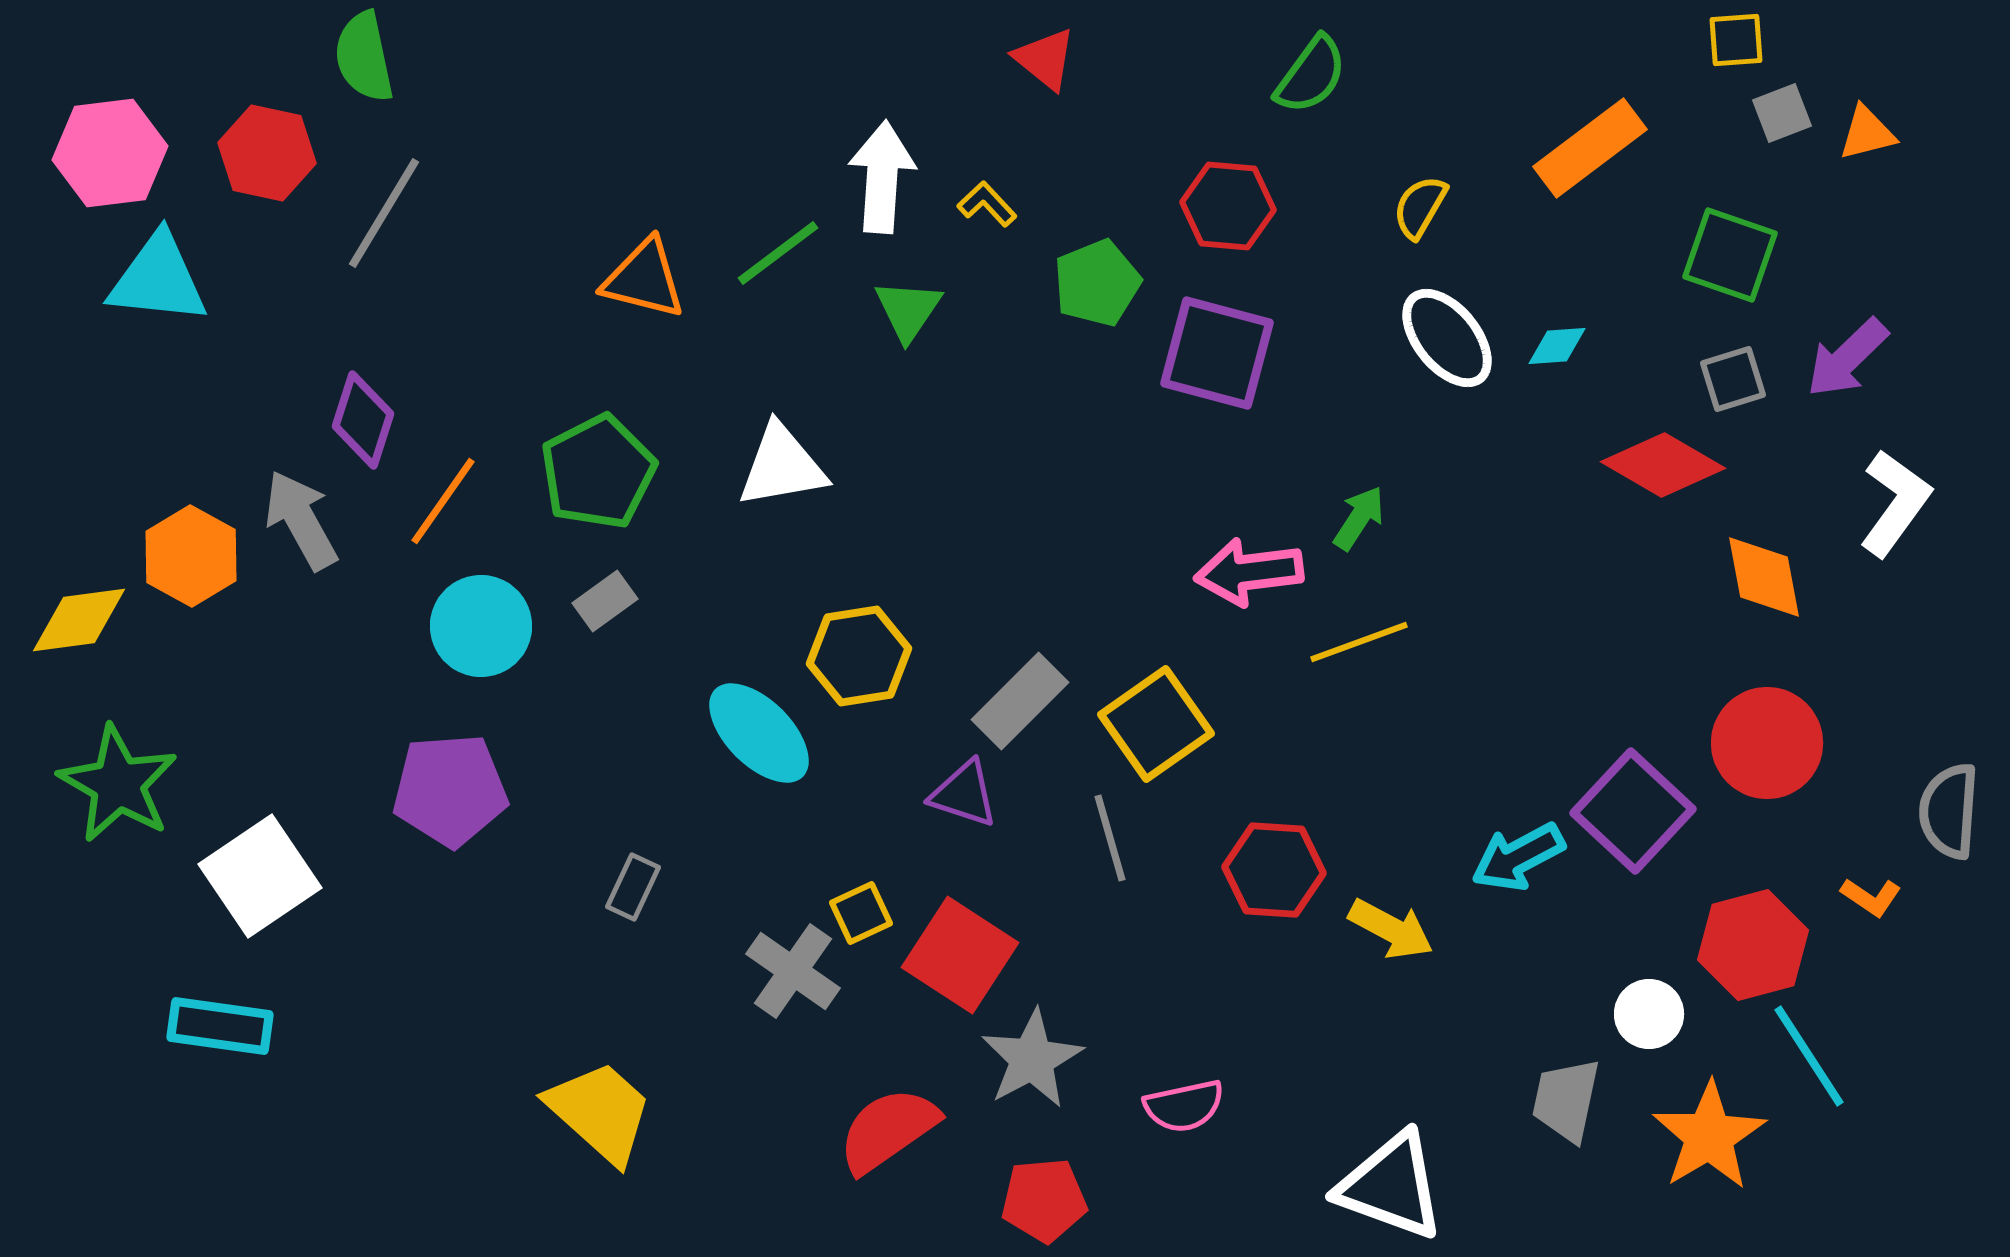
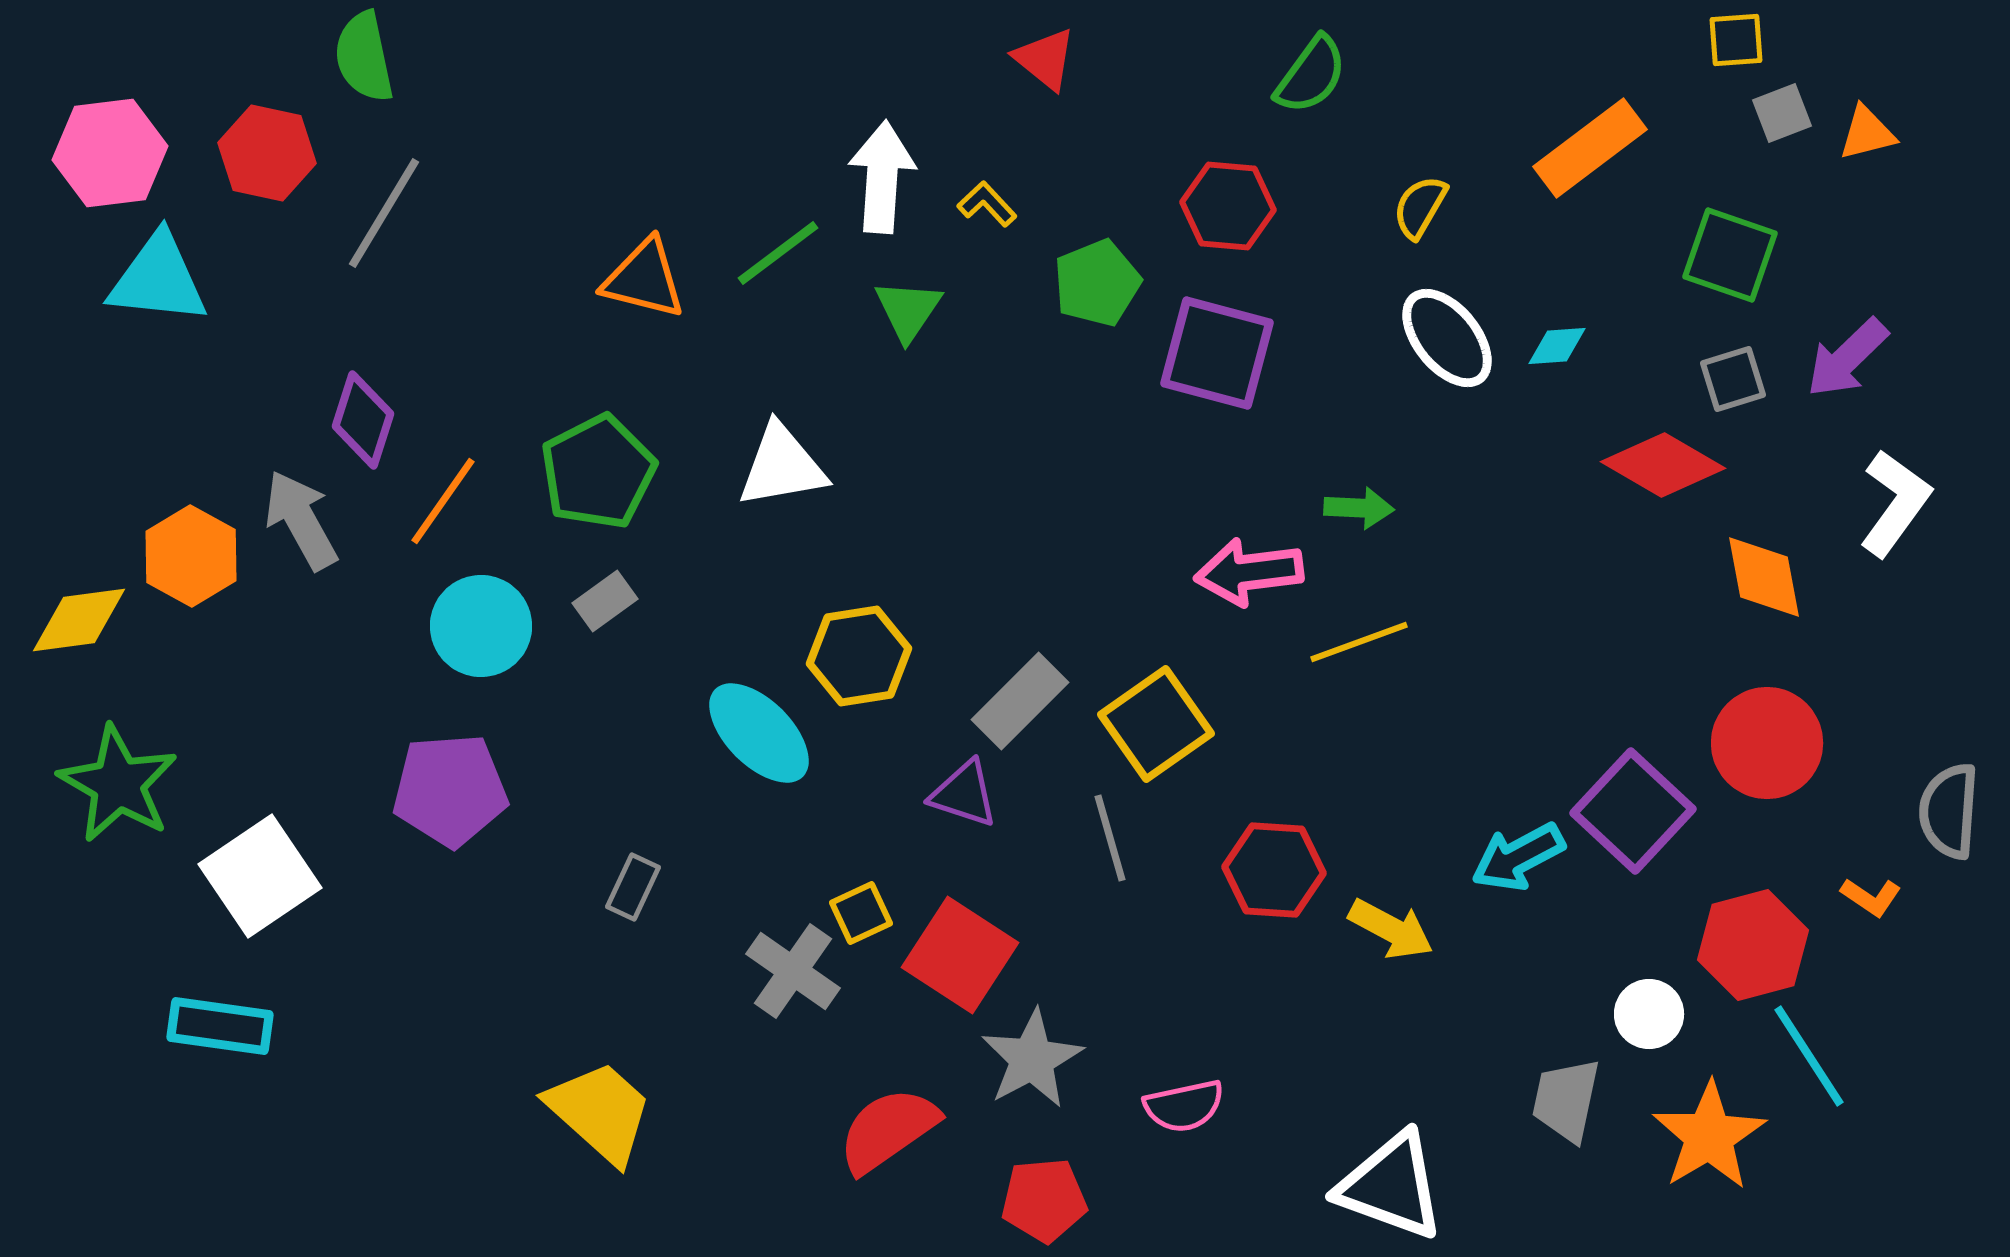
green arrow at (1359, 518): moved 10 px up; rotated 60 degrees clockwise
